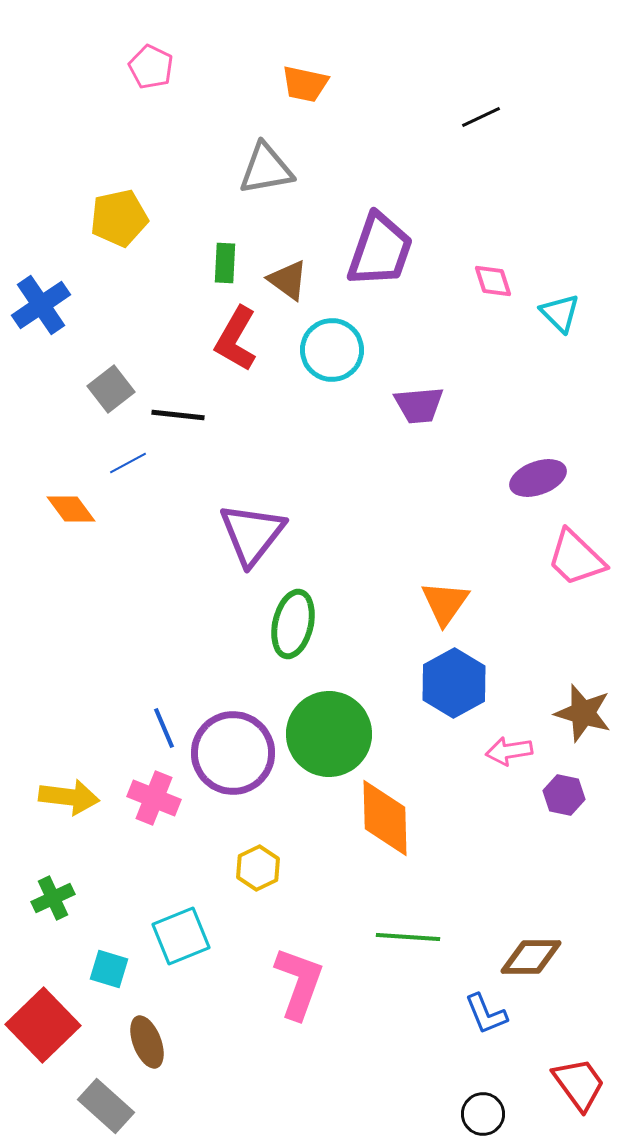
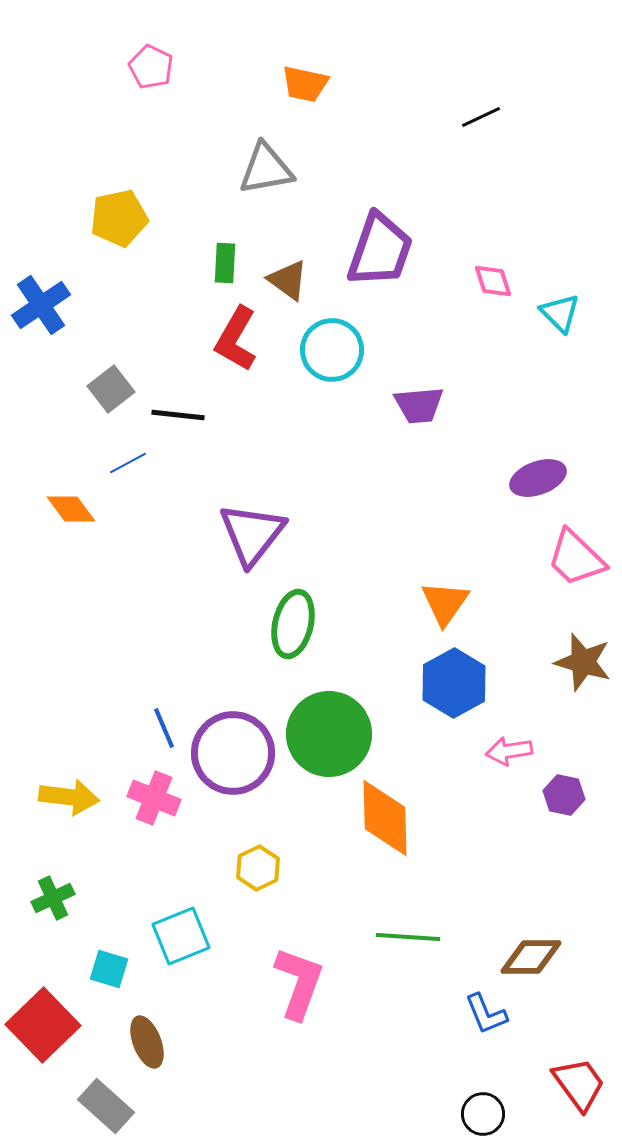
brown star at (583, 713): moved 51 px up
